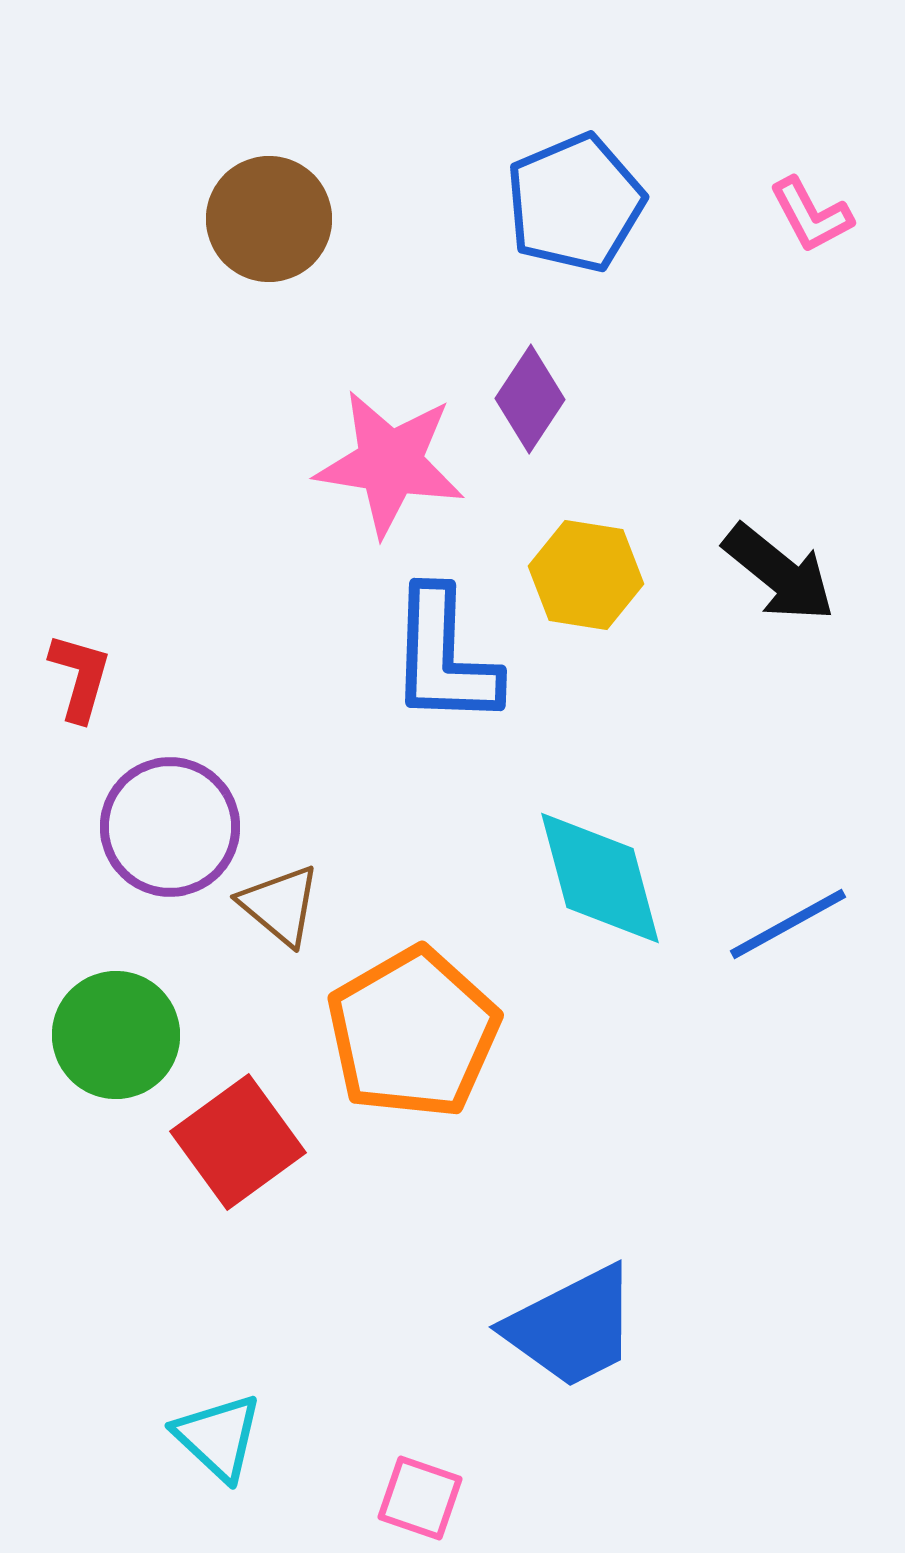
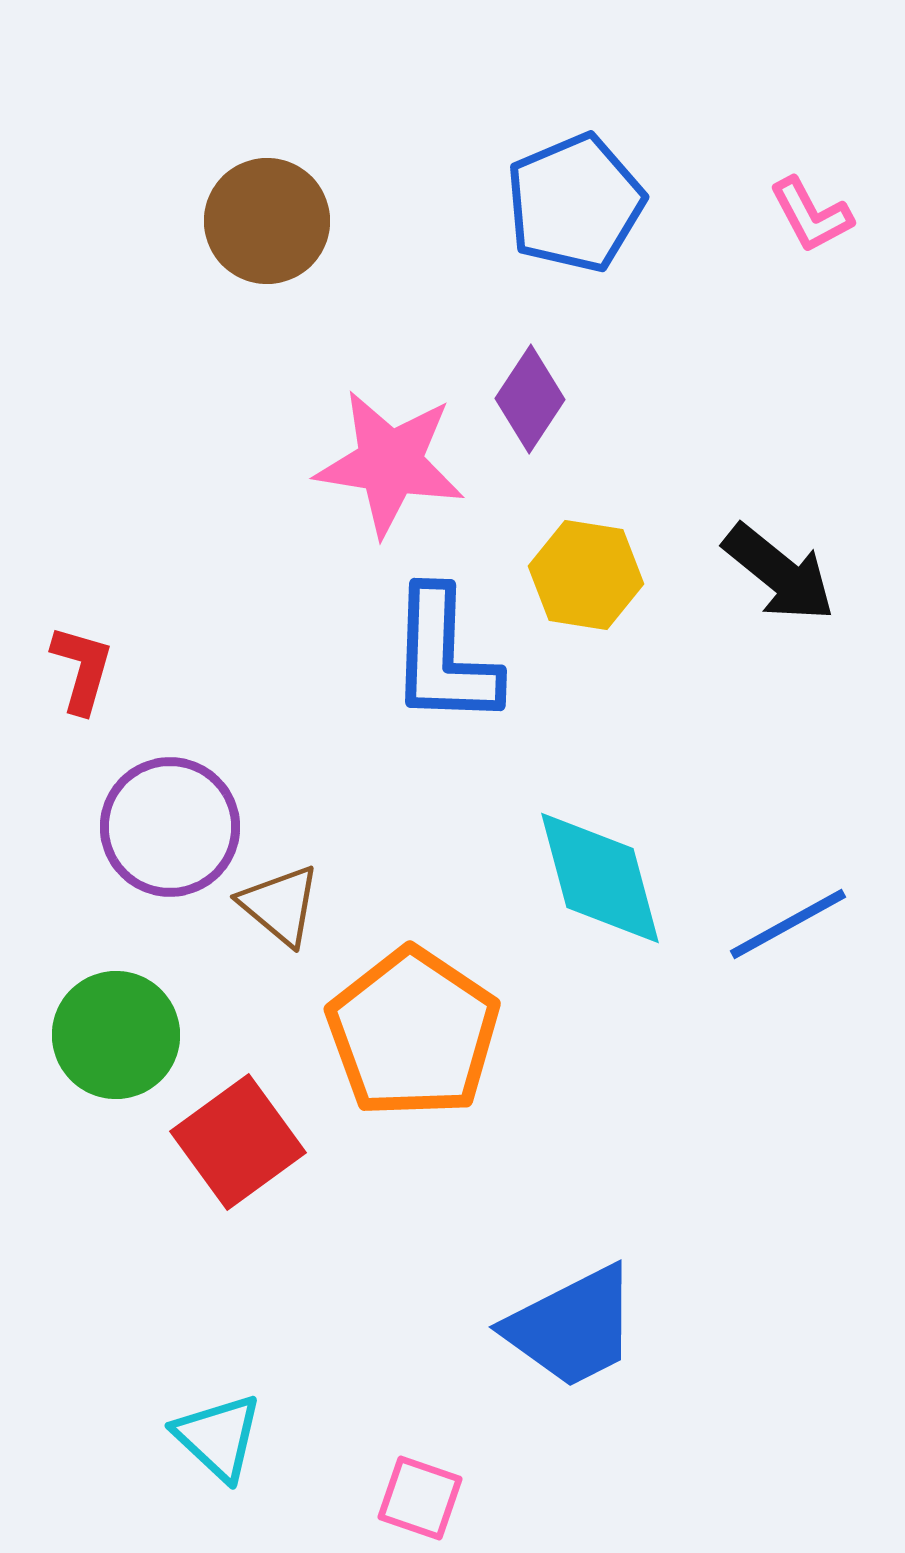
brown circle: moved 2 px left, 2 px down
red L-shape: moved 2 px right, 8 px up
orange pentagon: rotated 8 degrees counterclockwise
